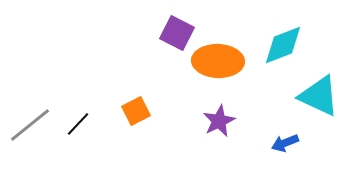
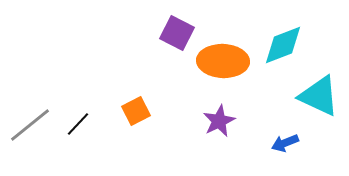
orange ellipse: moved 5 px right
